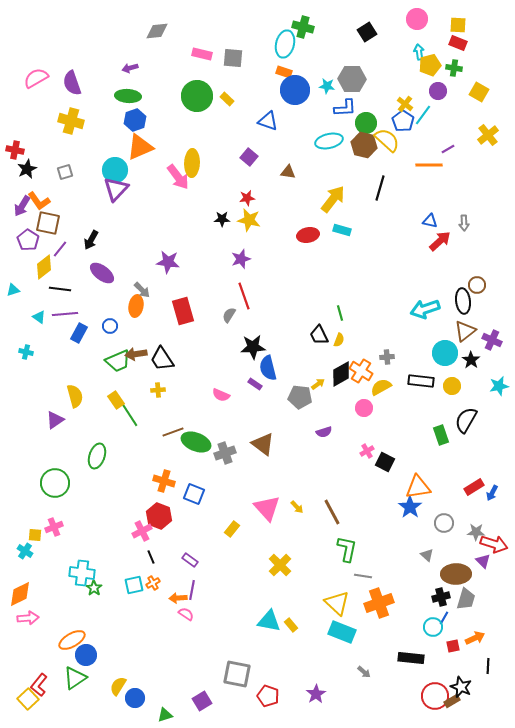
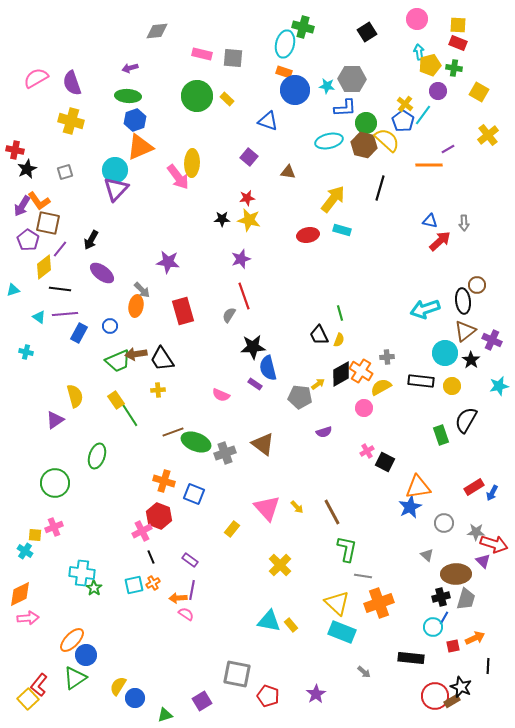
blue star at (410, 507): rotated 10 degrees clockwise
orange ellipse at (72, 640): rotated 16 degrees counterclockwise
